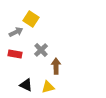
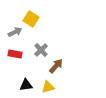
gray arrow: moved 1 px left
brown arrow: rotated 42 degrees clockwise
black triangle: rotated 32 degrees counterclockwise
